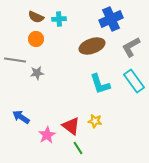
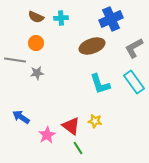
cyan cross: moved 2 px right, 1 px up
orange circle: moved 4 px down
gray L-shape: moved 3 px right, 1 px down
cyan rectangle: moved 1 px down
